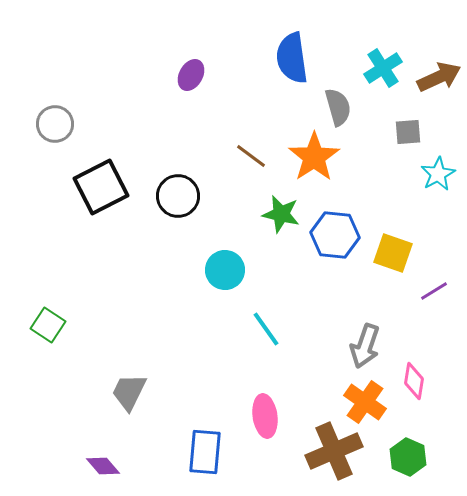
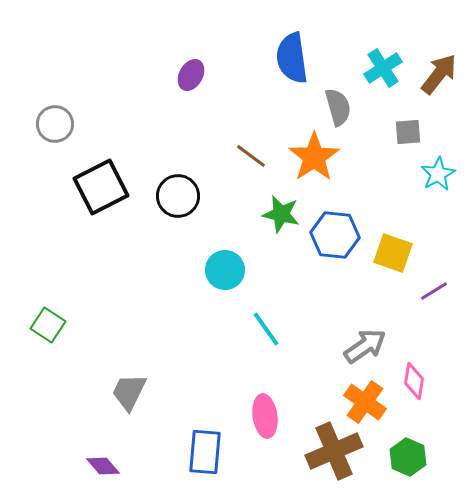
brown arrow: moved 3 px up; rotated 27 degrees counterclockwise
gray arrow: rotated 144 degrees counterclockwise
